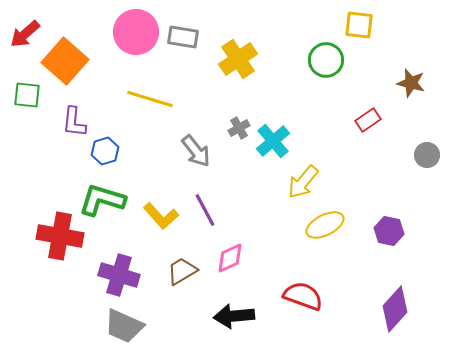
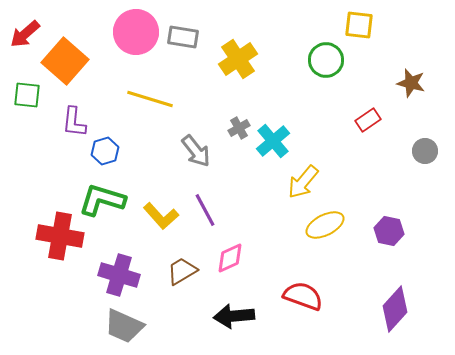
gray circle: moved 2 px left, 4 px up
